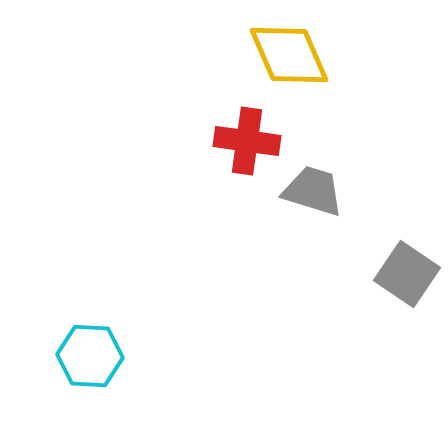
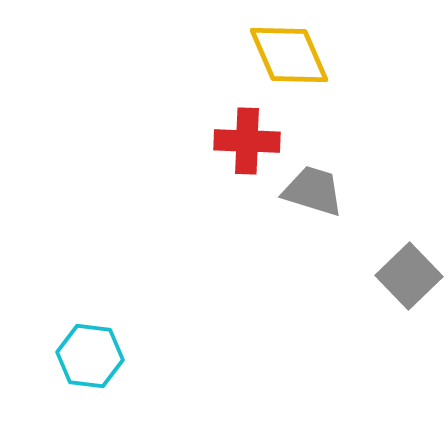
red cross: rotated 6 degrees counterclockwise
gray square: moved 2 px right, 2 px down; rotated 12 degrees clockwise
cyan hexagon: rotated 4 degrees clockwise
